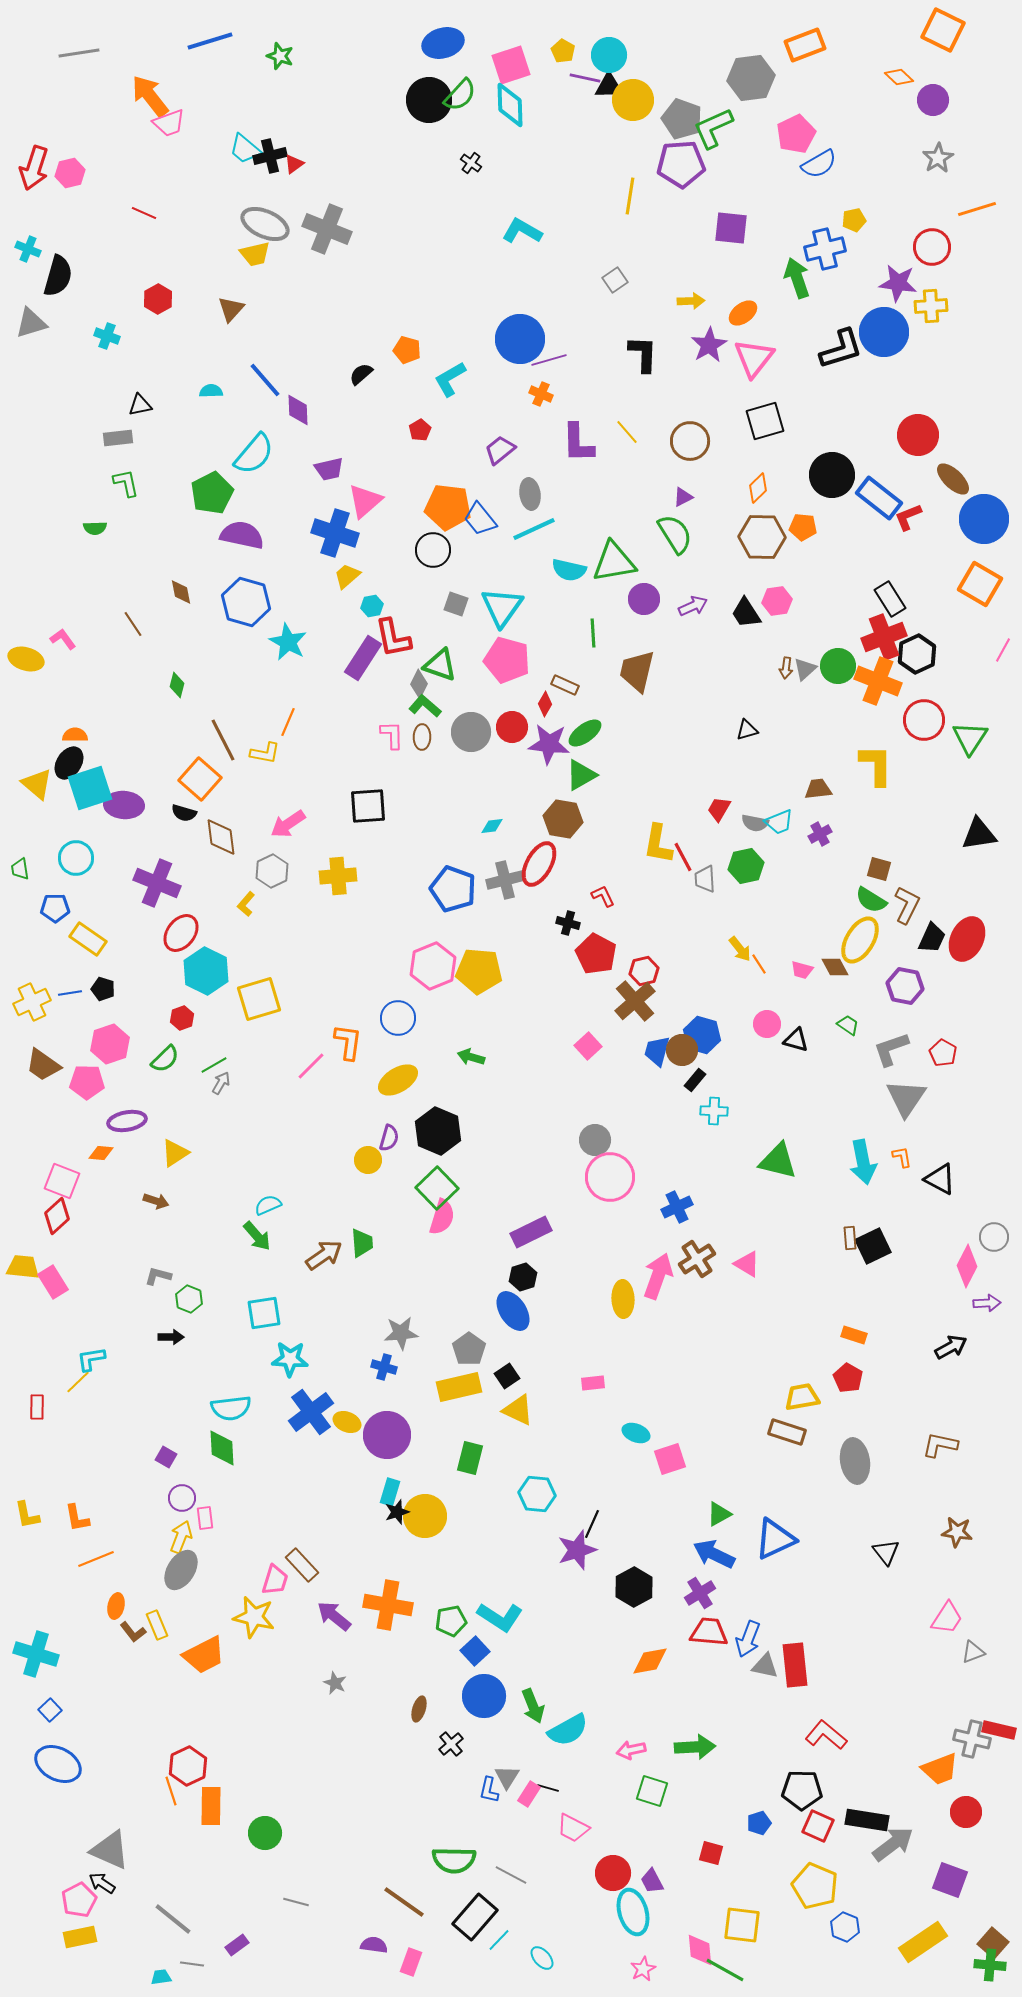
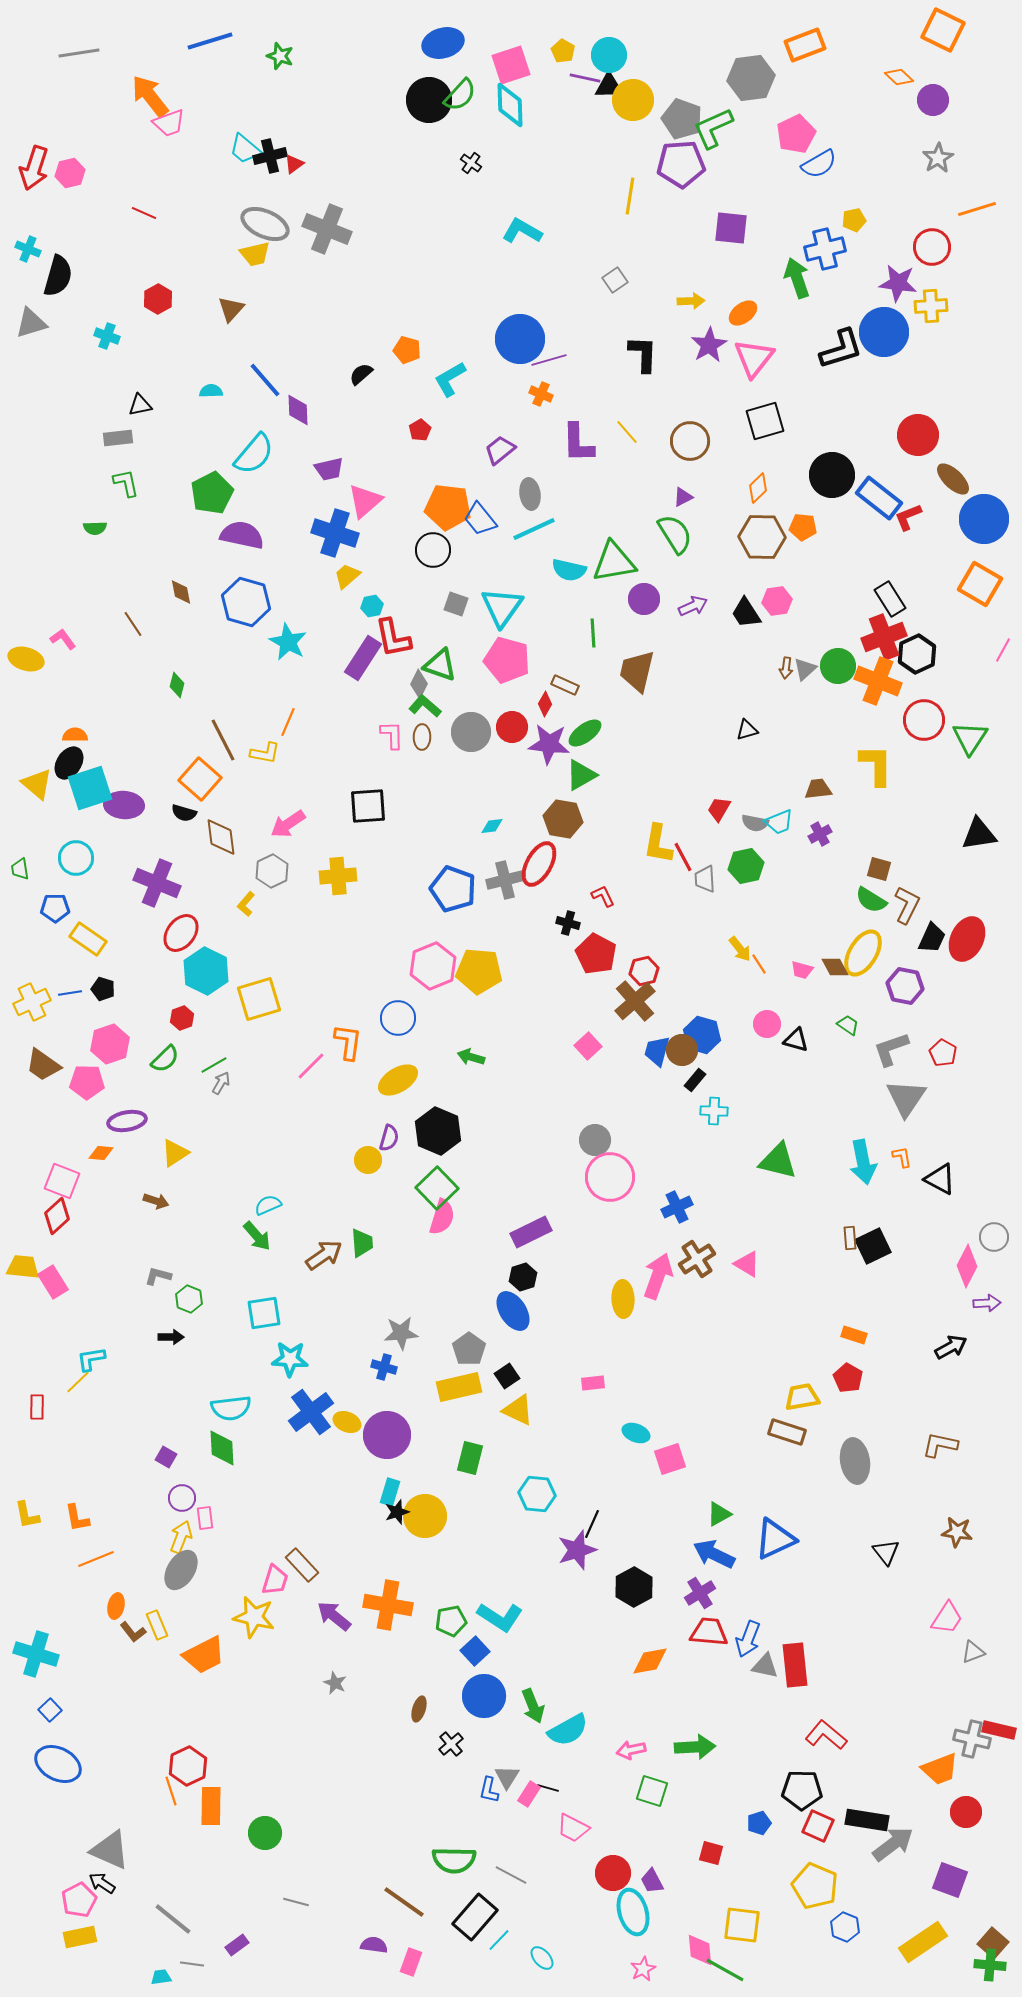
yellow ellipse at (860, 940): moved 3 px right, 13 px down
